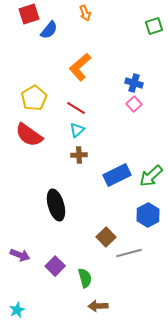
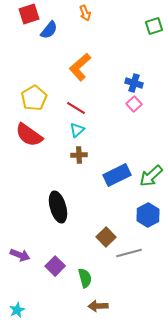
black ellipse: moved 2 px right, 2 px down
